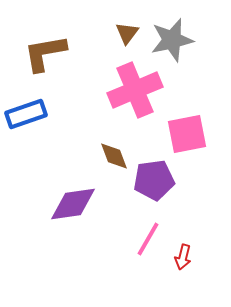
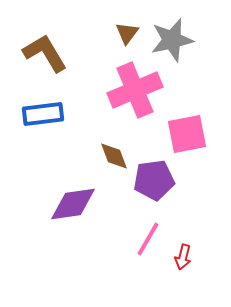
brown L-shape: rotated 69 degrees clockwise
blue rectangle: moved 17 px right; rotated 12 degrees clockwise
